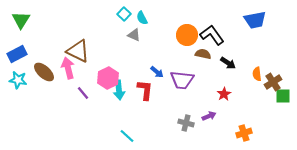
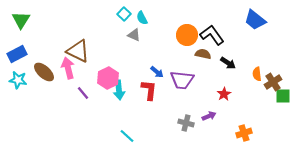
blue trapezoid: rotated 50 degrees clockwise
red L-shape: moved 4 px right
